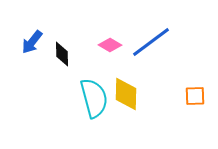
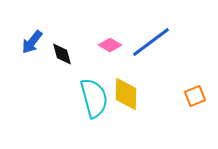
black diamond: rotated 15 degrees counterclockwise
orange square: rotated 20 degrees counterclockwise
